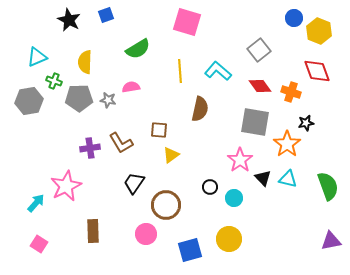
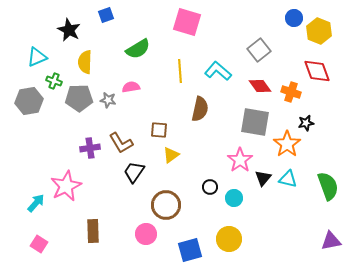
black star at (69, 20): moved 10 px down
black triangle at (263, 178): rotated 24 degrees clockwise
black trapezoid at (134, 183): moved 11 px up
